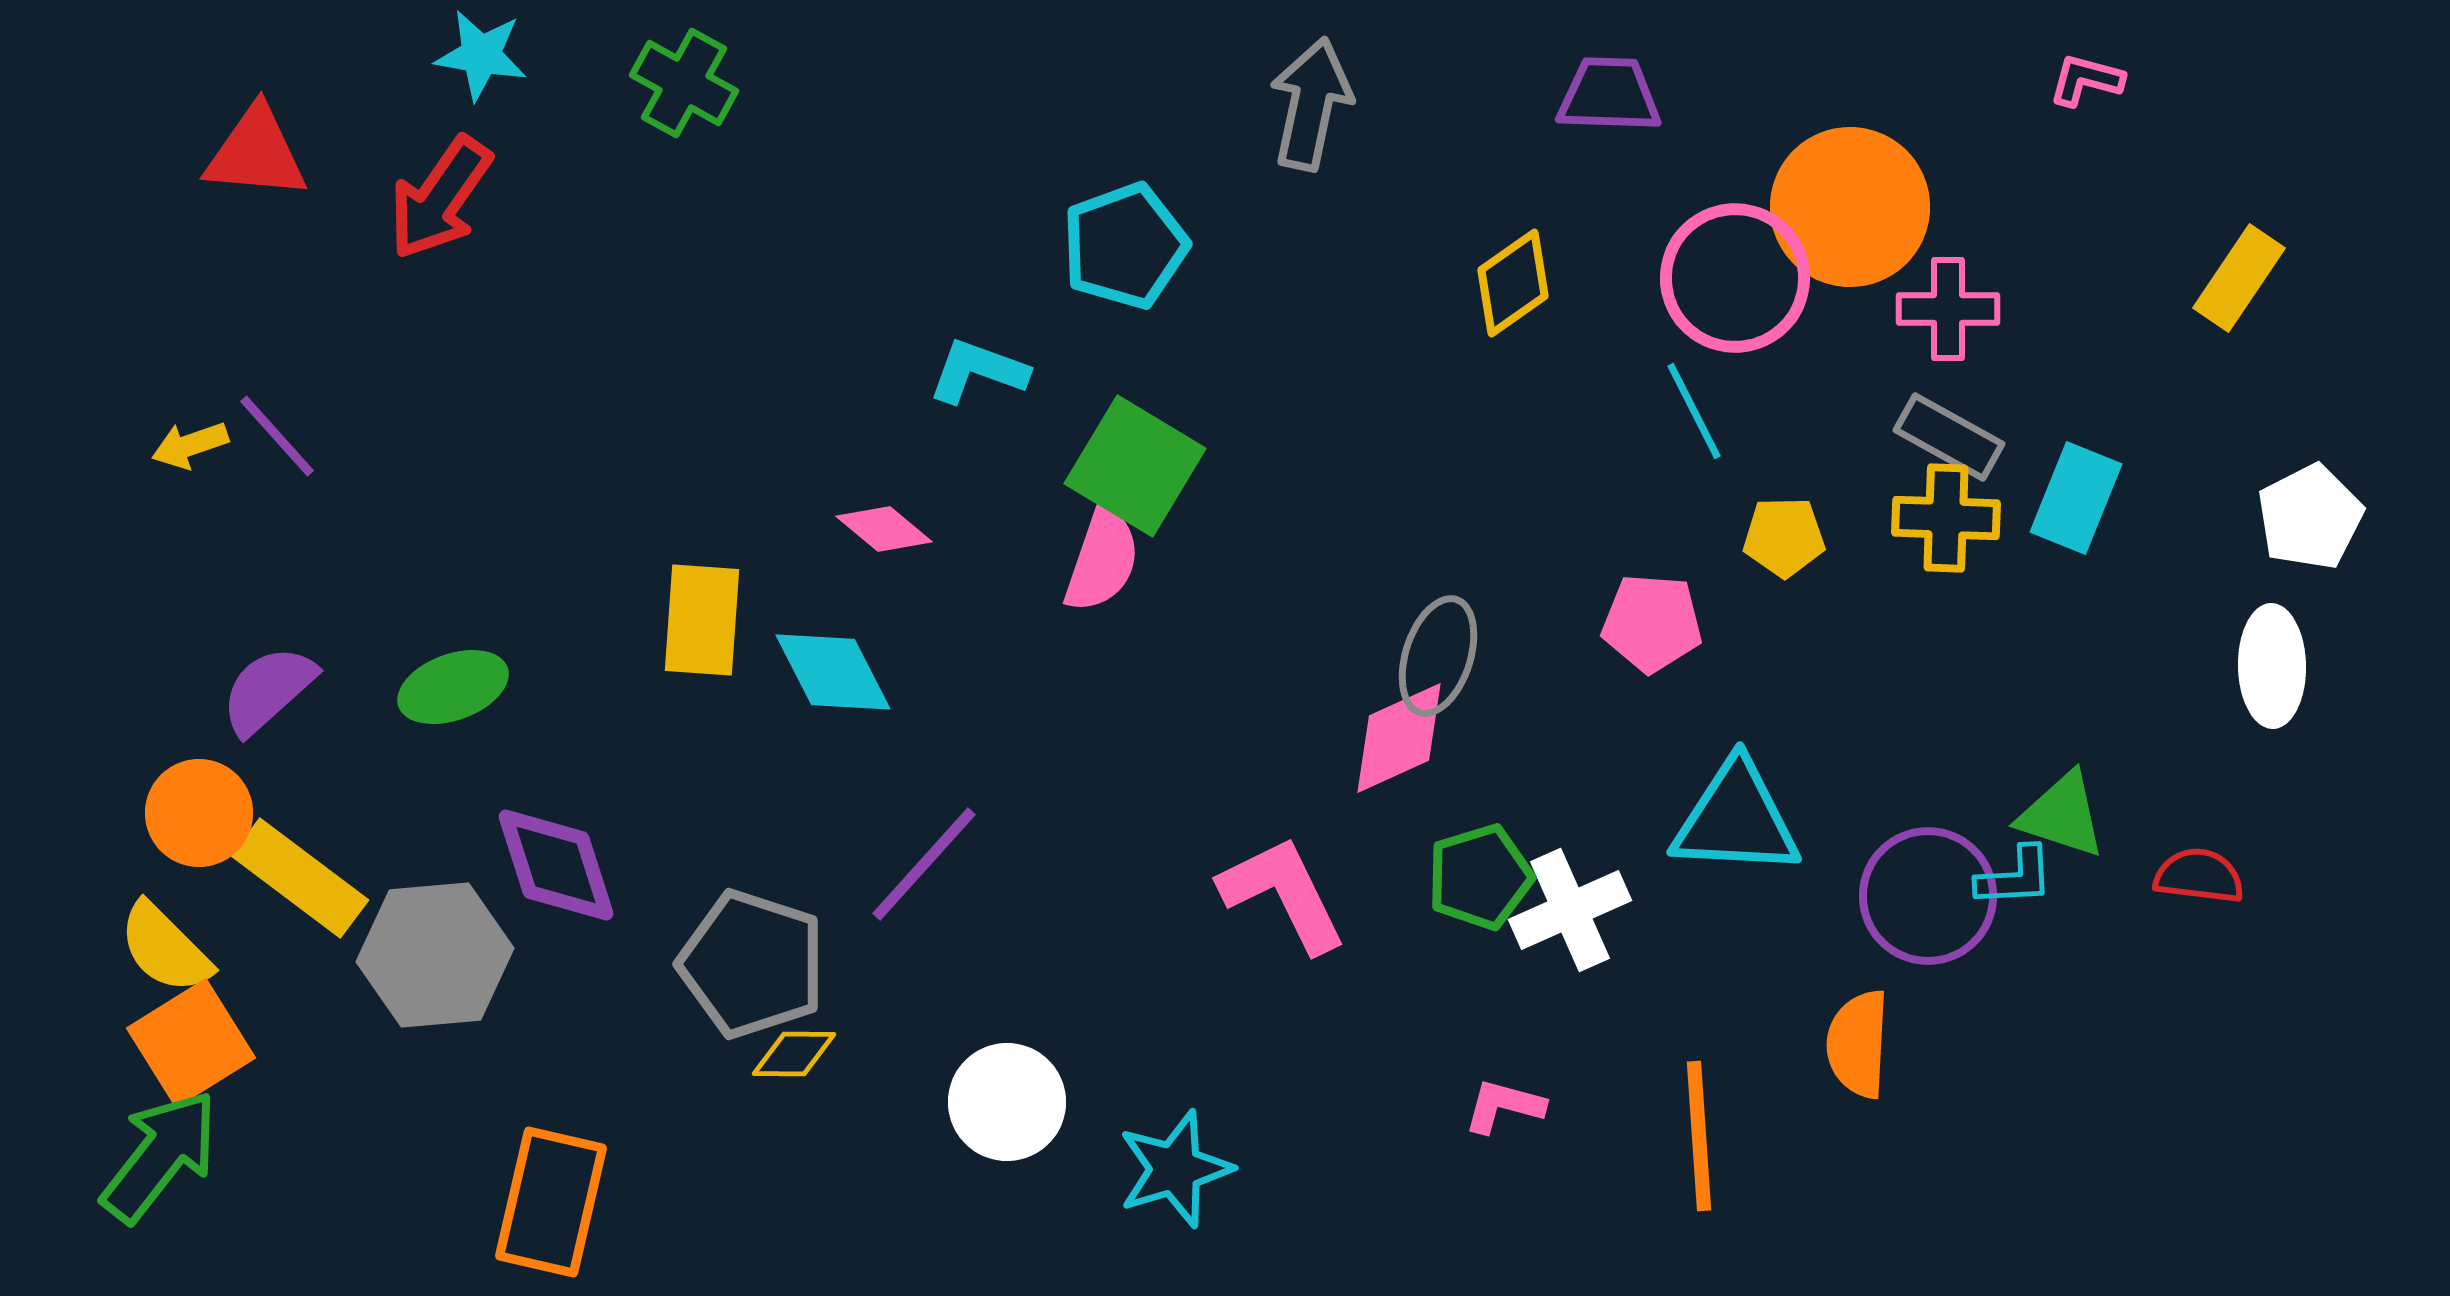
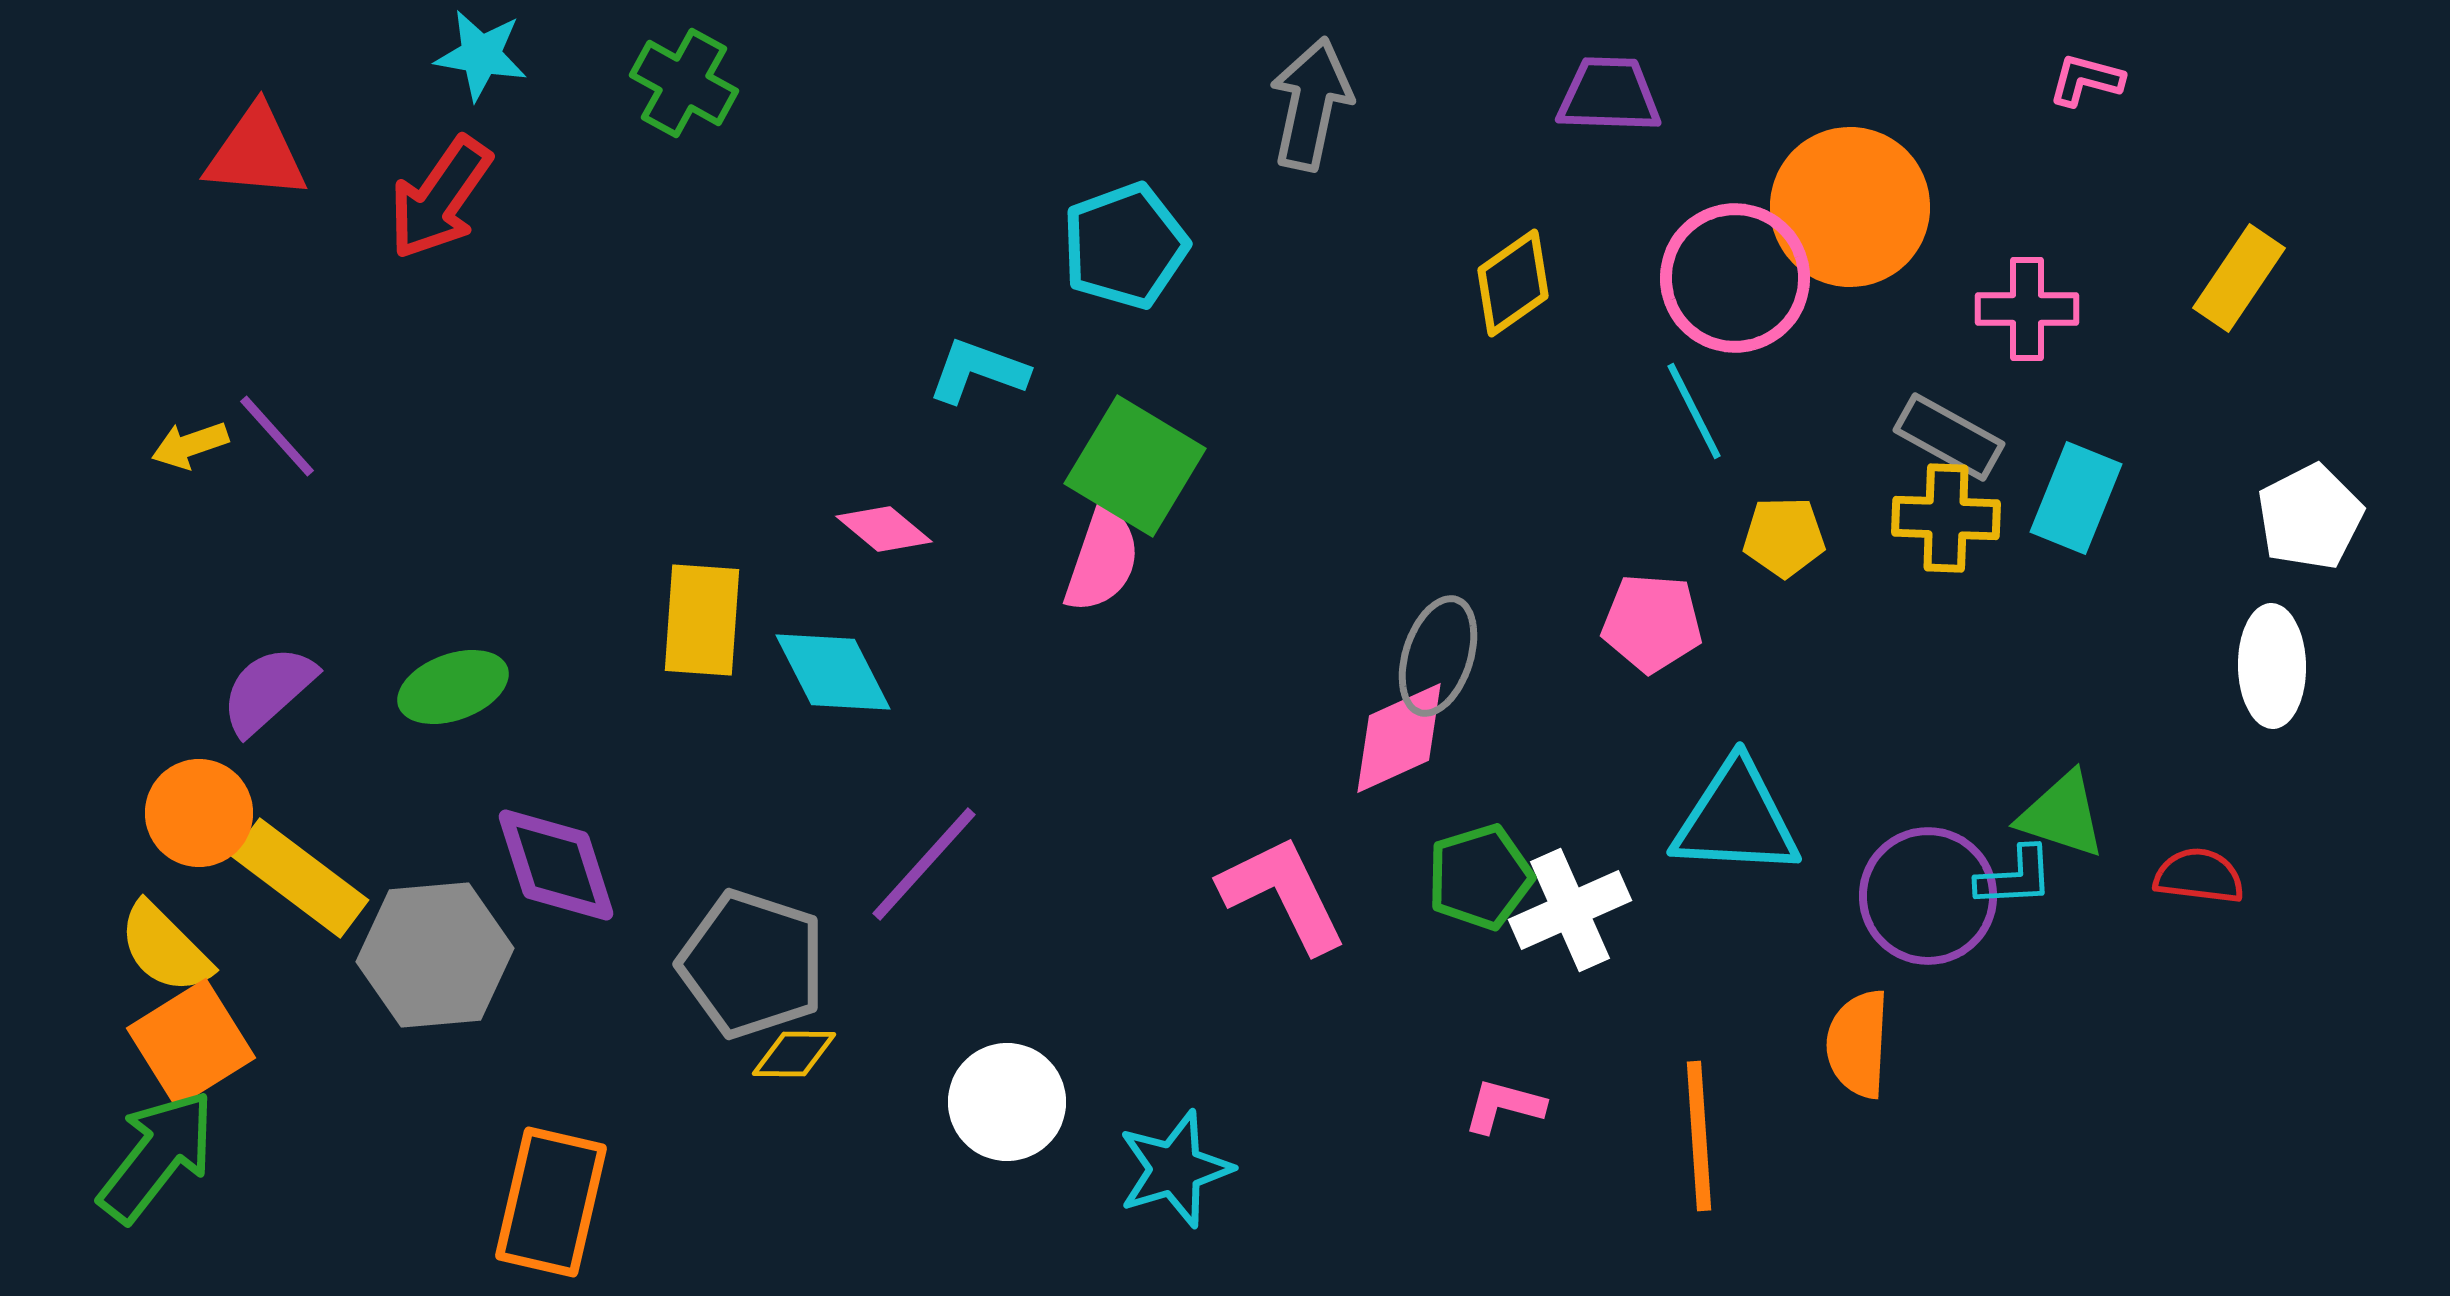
pink cross at (1948, 309): moved 79 px right
green arrow at (160, 1156): moved 3 px left
